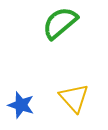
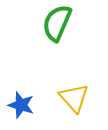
green semicircle: moved 3 px left; rotated 27 degrees counterclockwise
